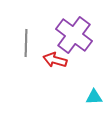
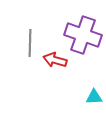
purple cross: moved 9 px right; rotated 18 degrees counterclockwise
gray line: moved 4 px right
